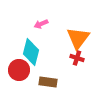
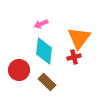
orange triangle: moved 1 px right
cyan diamond: moved 13 px right, 1 px up; rotated 8 degrees counterclockwise
red cross: moved 3 px left, 1 px up; rotated 32 degrees counterclockwise
brown rectangle: moved 1 px left; rotated 36 degrees clockwise
